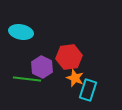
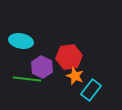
cyan ellipse: moved 9 px down
orange star: moved 2 px up
cyan rectangle: moved 3 px right; rotated 20 degrees clockwise
